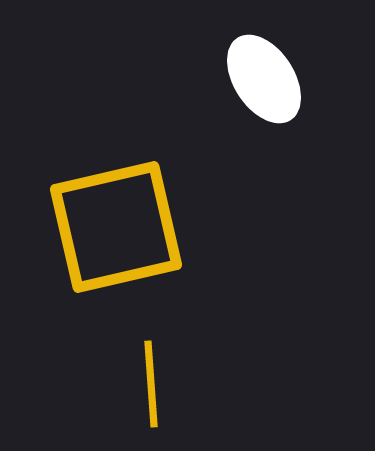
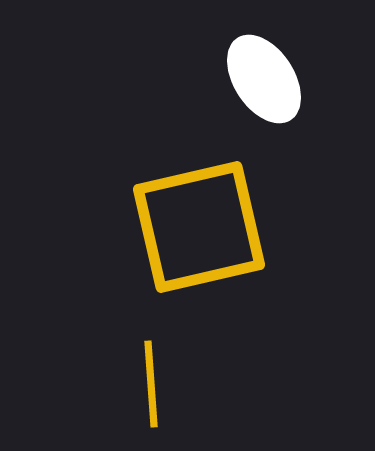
yellow square: moved 83 px right
